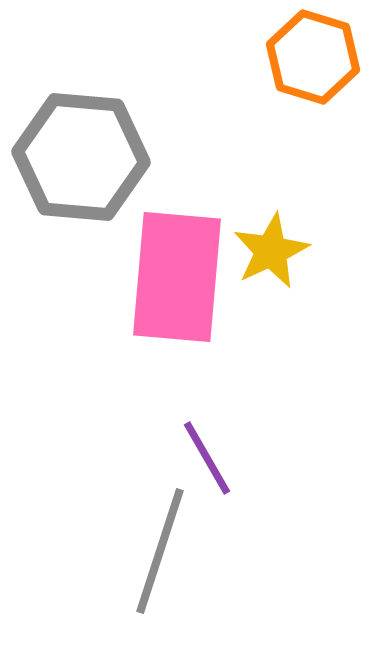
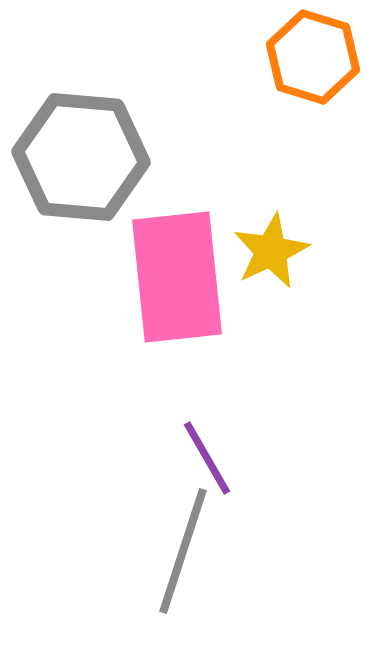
pink rectangle: rotated 11 degrees counterclockwise
gray line: moved 23 px right
